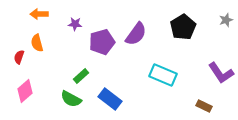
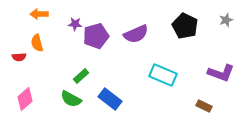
black pentagon: moved 2 px right, 1 px up; rotated 15 degrees counterclockwise
purple semicircle: rotated 30 degrees clockwise
purple pentagon: moved 6 px left, 6 px up
red semicircle: rotated 112 degrees counterclockwise
purple L-shape: rotated 36 degrees counterclockwise
pink diamond: moved 8 px down
